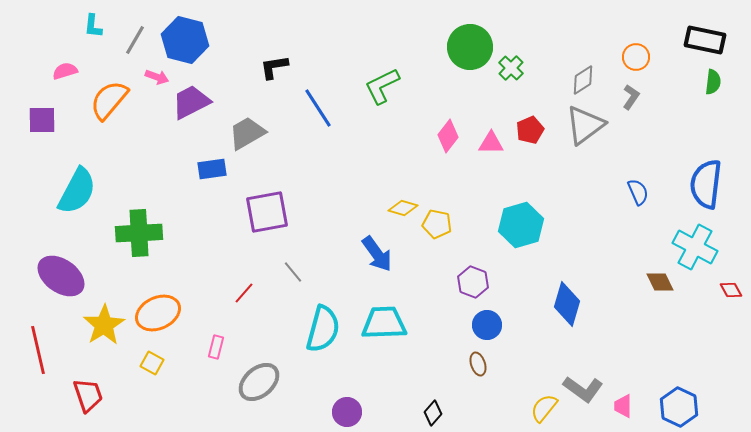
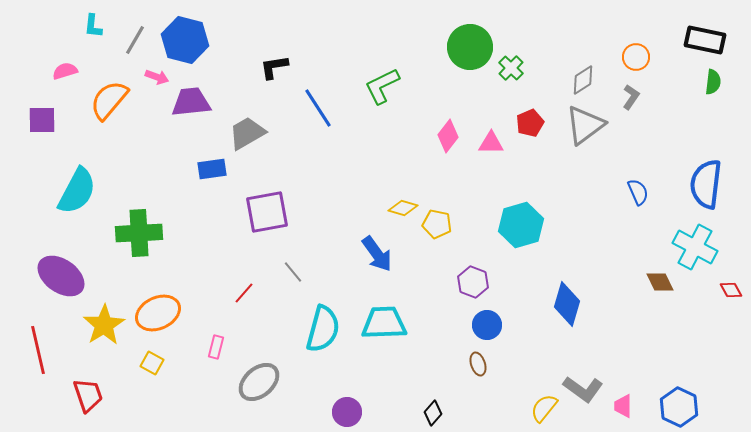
purple trapezoid at (191, 102): rotated 21 degrees clockwise
red pentagon at (530, 130): moved 7 px up
